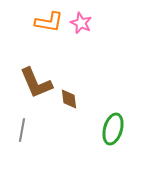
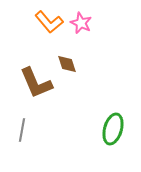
orange L-shape: rotated 40 degrees clockwise
brown diamond: moved 2 px left, 35 px up; rotated 10 degrees counterclockwise
